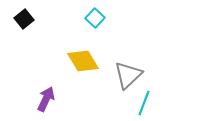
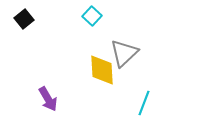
cyan square: moved 3 px left, 2 px up
yellow diamond: moved 19 px right, 9 px down; rotated 28 degrees clockwise
gray triangle: moved 4 px left, 22 px up
purple arrow: moved 2 px right; rotated 125 degrees clockwise
